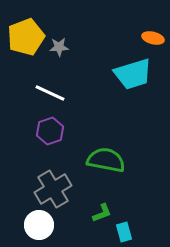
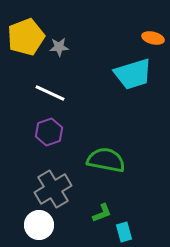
purple hexagon: moved 1 px left, 1 px down
